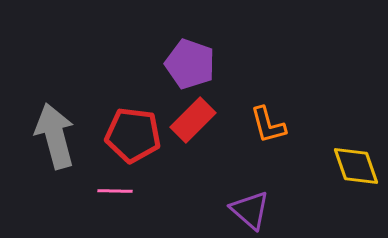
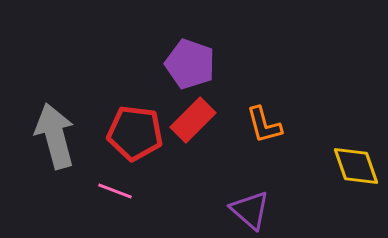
orange L-shape: moved 4 px left
red pentagon: moved 2 px right, 2 px up
pink line: rotated 20 degrees clockwise
